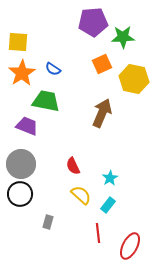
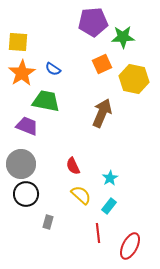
black circle: moved 6 px right
cyan rectangle: moved 1 px right, 1 px down
